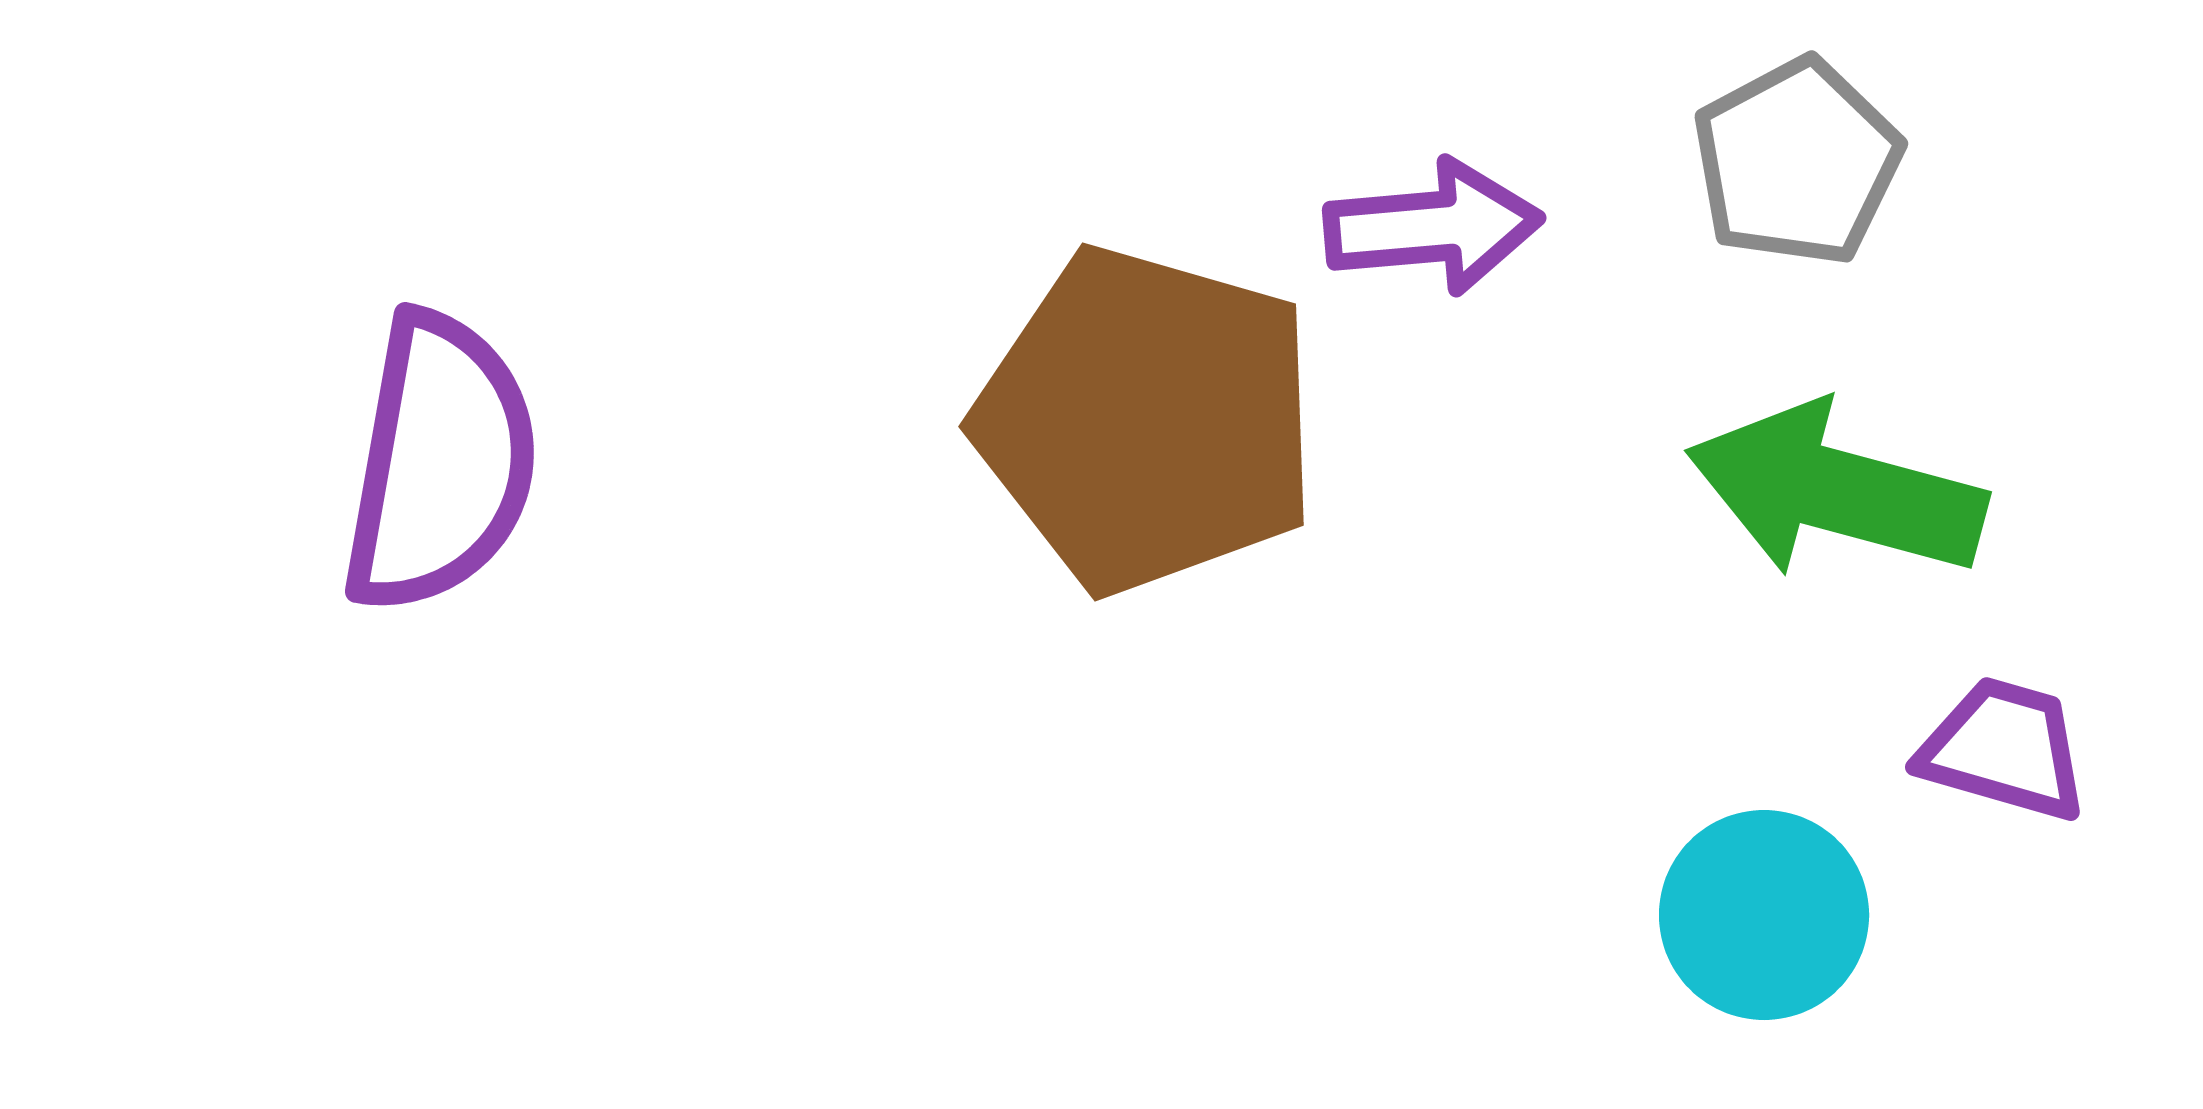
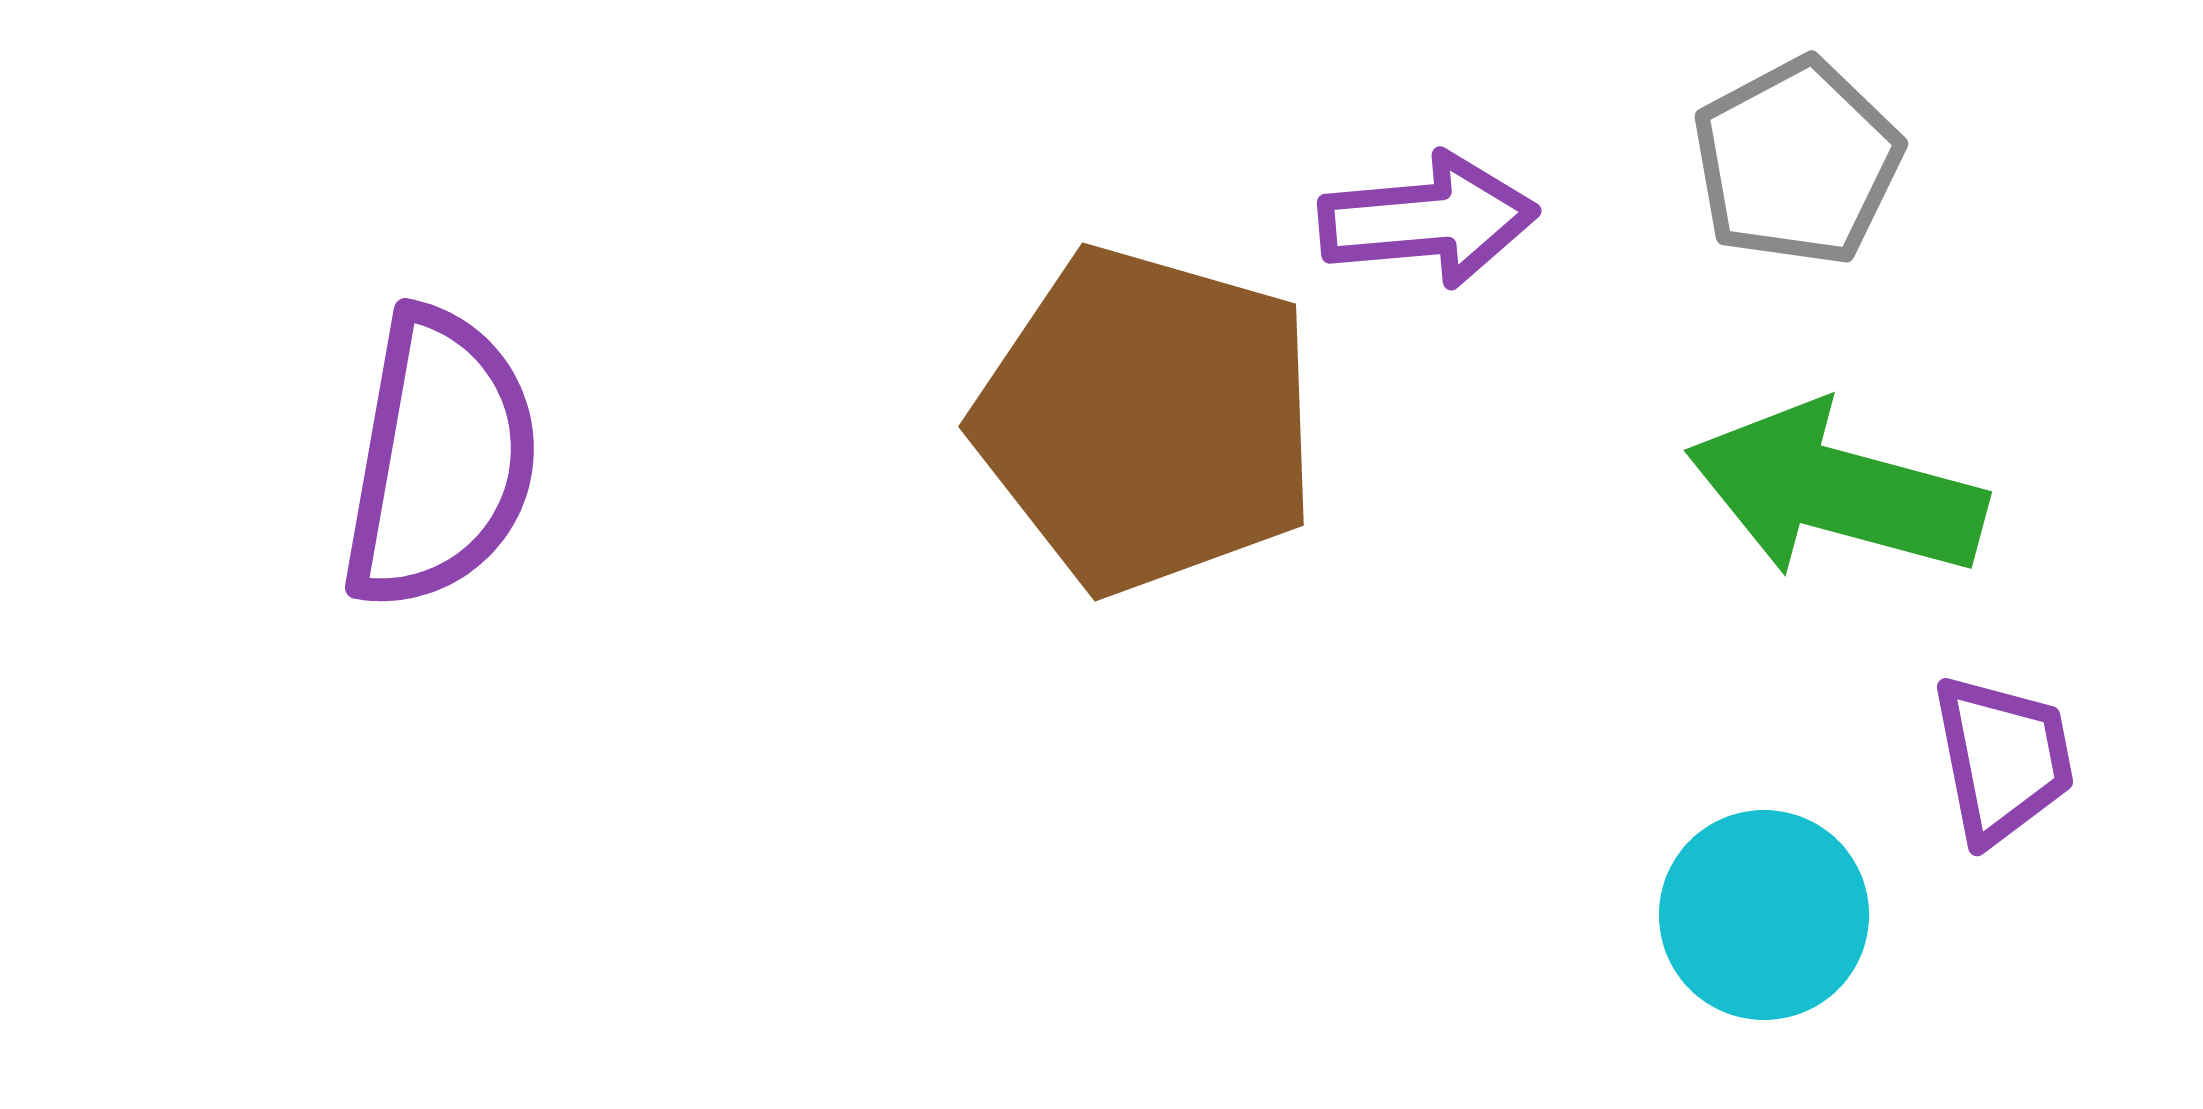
purple arrow: moved 5 px left, 7 px up
purple semicircle: moved 4 px up
purple trapezoid: moved 1 px left, 10 px down; rotated 63 degrees clockwise
